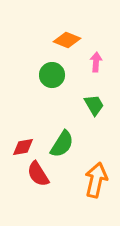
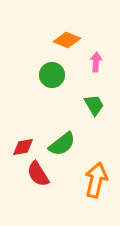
green semicircle: rotated 20 degrees clockwise
